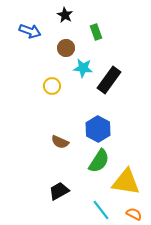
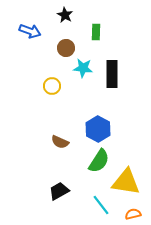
green rectangle: rotated 21 degrees clockwise
black rectangle: moved 3 px right, 6 px up; rotated 36 degrees counterclockwise
cyan line: moved 5 px up
orange semicircle: moved 1 px left; rotated 42 degrees counterclockwise
